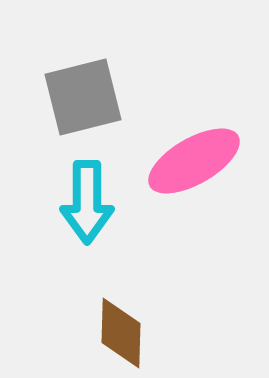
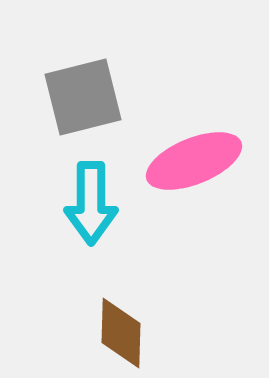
pink ellipse: rotated 8 degrees clockwise
cyan arrow: moved 4 px right, 1 px down
